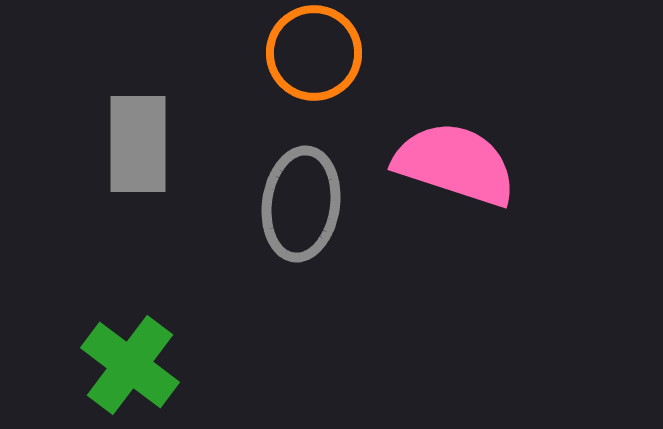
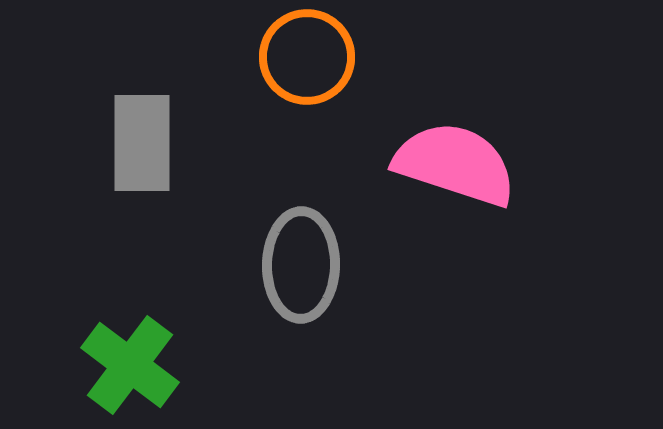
orange circle: moved 7 px left, 4 px down
gray rectangle: moved 4 px right, 1 px up
gray ellipse: moved 61 px down; rotated 7 degrees counterclockwise
